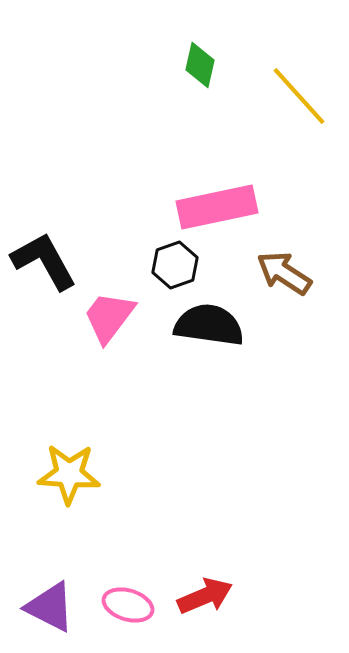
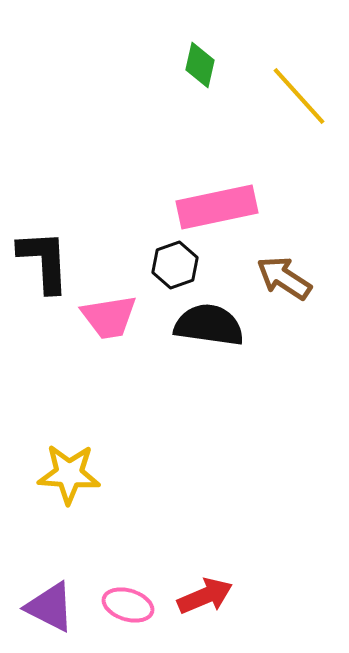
black L-shape: rotated 26 degrees clockwise
brown arrow: moved 5 px down
pink trapezoid: rotated 136 degrees counterclockwise
